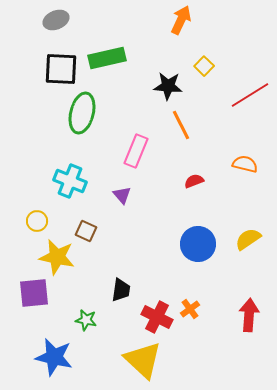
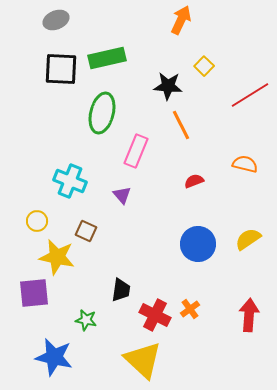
green ellipse: moved 20 px right
red cross: moved 2 px left, 2 px up
